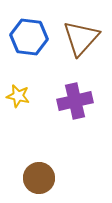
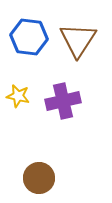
brown triangle: moved 3 px left, 2 px down; rotated 9 degrees counterclockwise
purple cross: moved 12 px left
